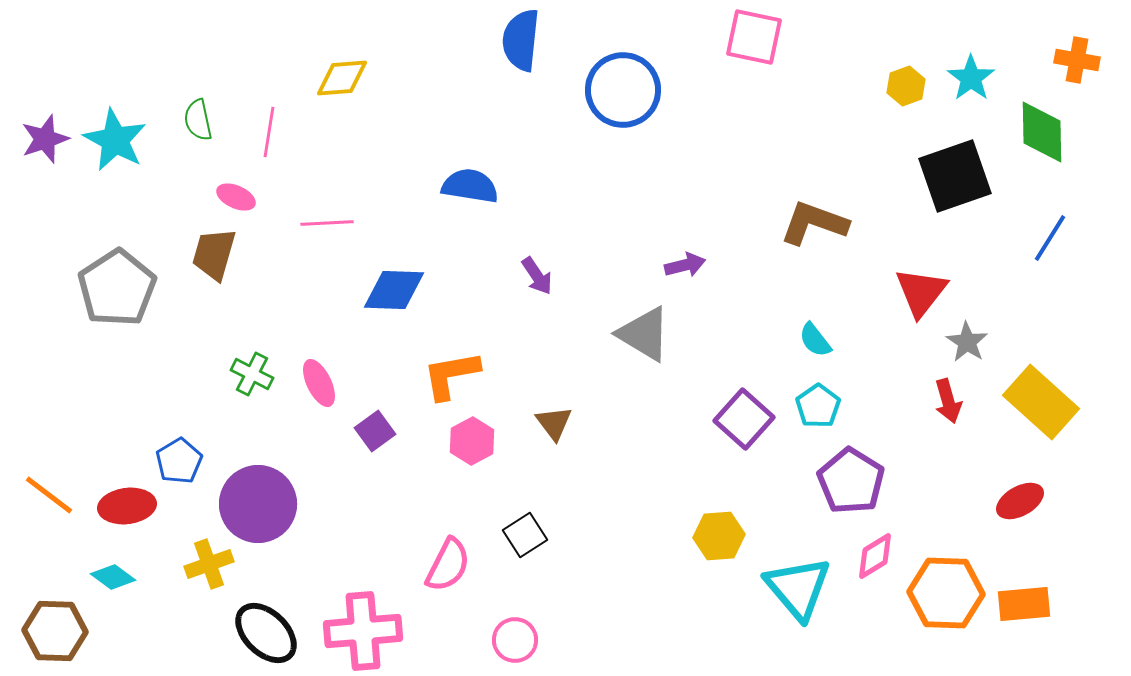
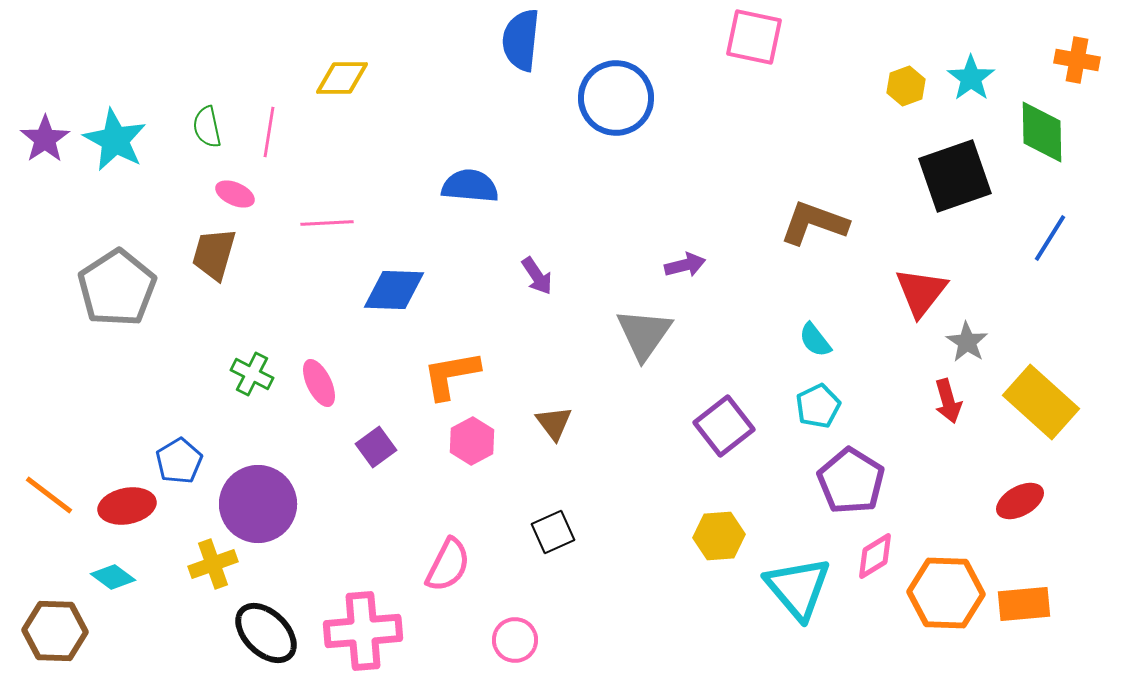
yellow diamond at (342, 78): rotated 4 degrees clockwise
blue circle at (623, 90): moved 7 px left, 8 px down
green semicircle at (198, 120): moved 9 px right, 7 px down
purple star at (45, 139): rotated 15 degrees counterclockwise
blue semicircle at (470, 186): rotated 4 degrees counterclockwise
pink ellipse at (236, 197): moved 1 px left, 3 px up
gray triangle at (644, 334): rotated 34 degrees clockwise
cyan pentagon at (818, 406): rotated 9 degrees clockwise
purple square at (744, 419): moved 20 px left, 7 px down; rotated 10 degrees clockwise
purple square at (375, 431): moved 1 px right, 16 px down
red ellipse at (127, 506): rotated 4 degrees counterclockwise
black square at (525, 535): moved 28 px right, 3 px up; rotated 9 degrees clockwise
yellow cross at (209, 564): moved 4 px right
